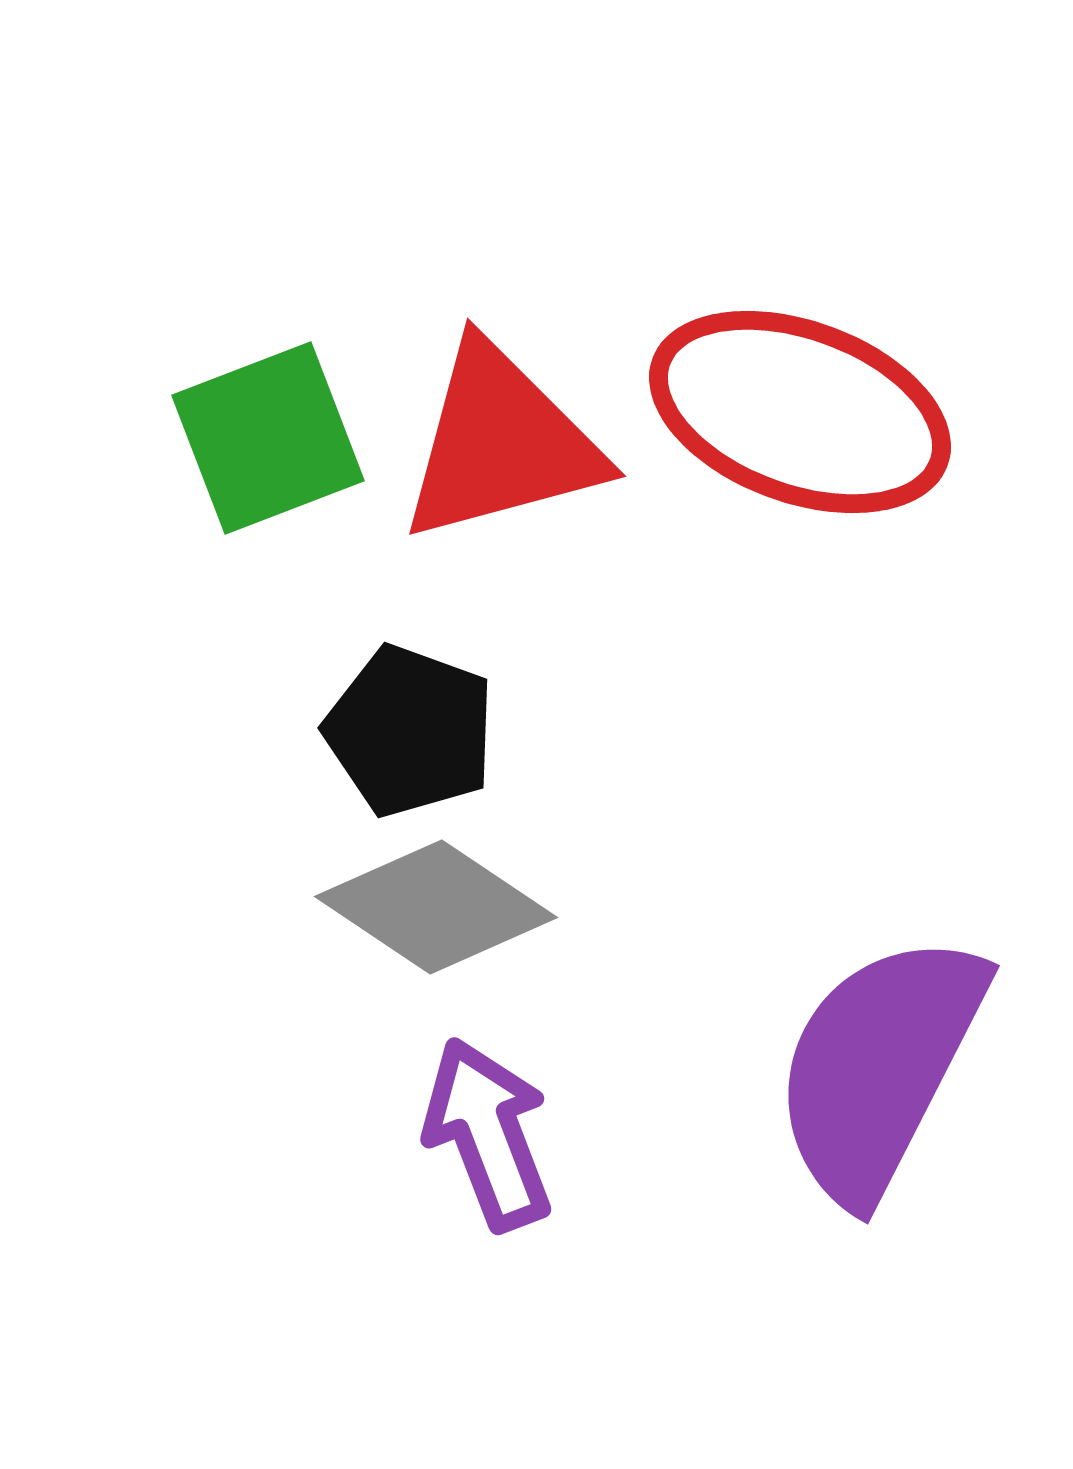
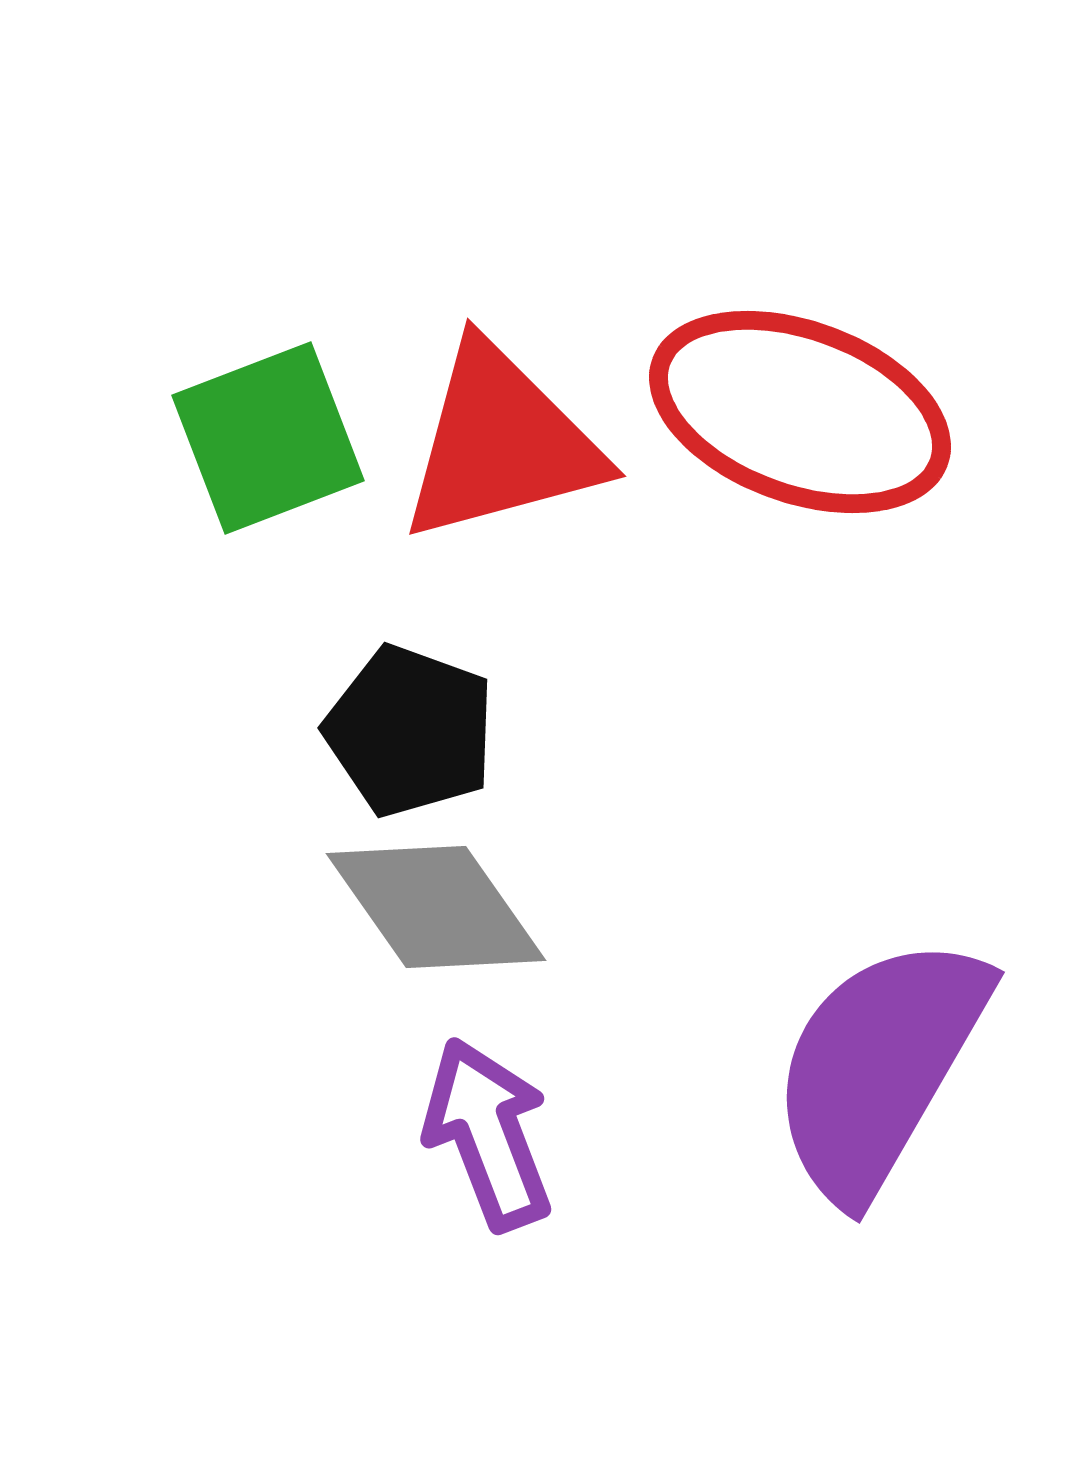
gray diamond: rotated 21 degrees clockwise
purple semicircle: rotated 3 degrees clockwise
